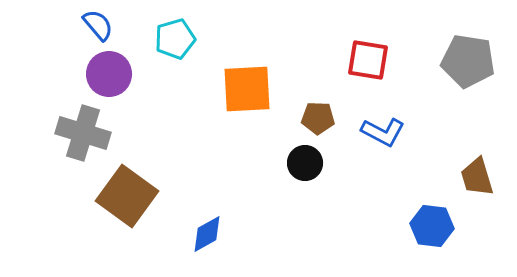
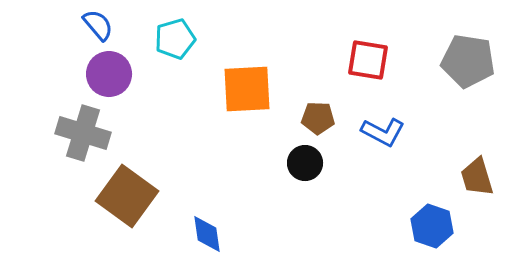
blue hexagon: rotated 12 degrees clockwise
blue diamond: rotated 69 degrees counterclockwise
